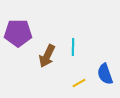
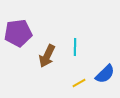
purple pentagon: rotated 8 degrees counterclockwise
cyan line: moved 2 px right
blue semicircle: rotated 115 degrees counterclockwise
